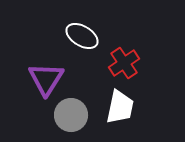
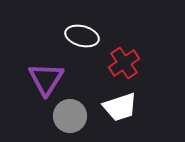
white ellipse: rotated 16 degrees counterclockwise
white trapezoid: rotated 60 degrees clockwise
gray circle: moved 1 px left, 1 px down
